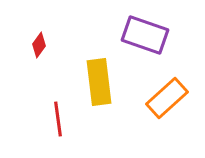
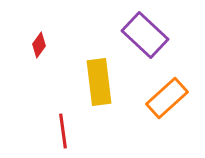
purple rectangle: rotated 24 degrees clockwise
red line: moved 5 px right, 12 px down
